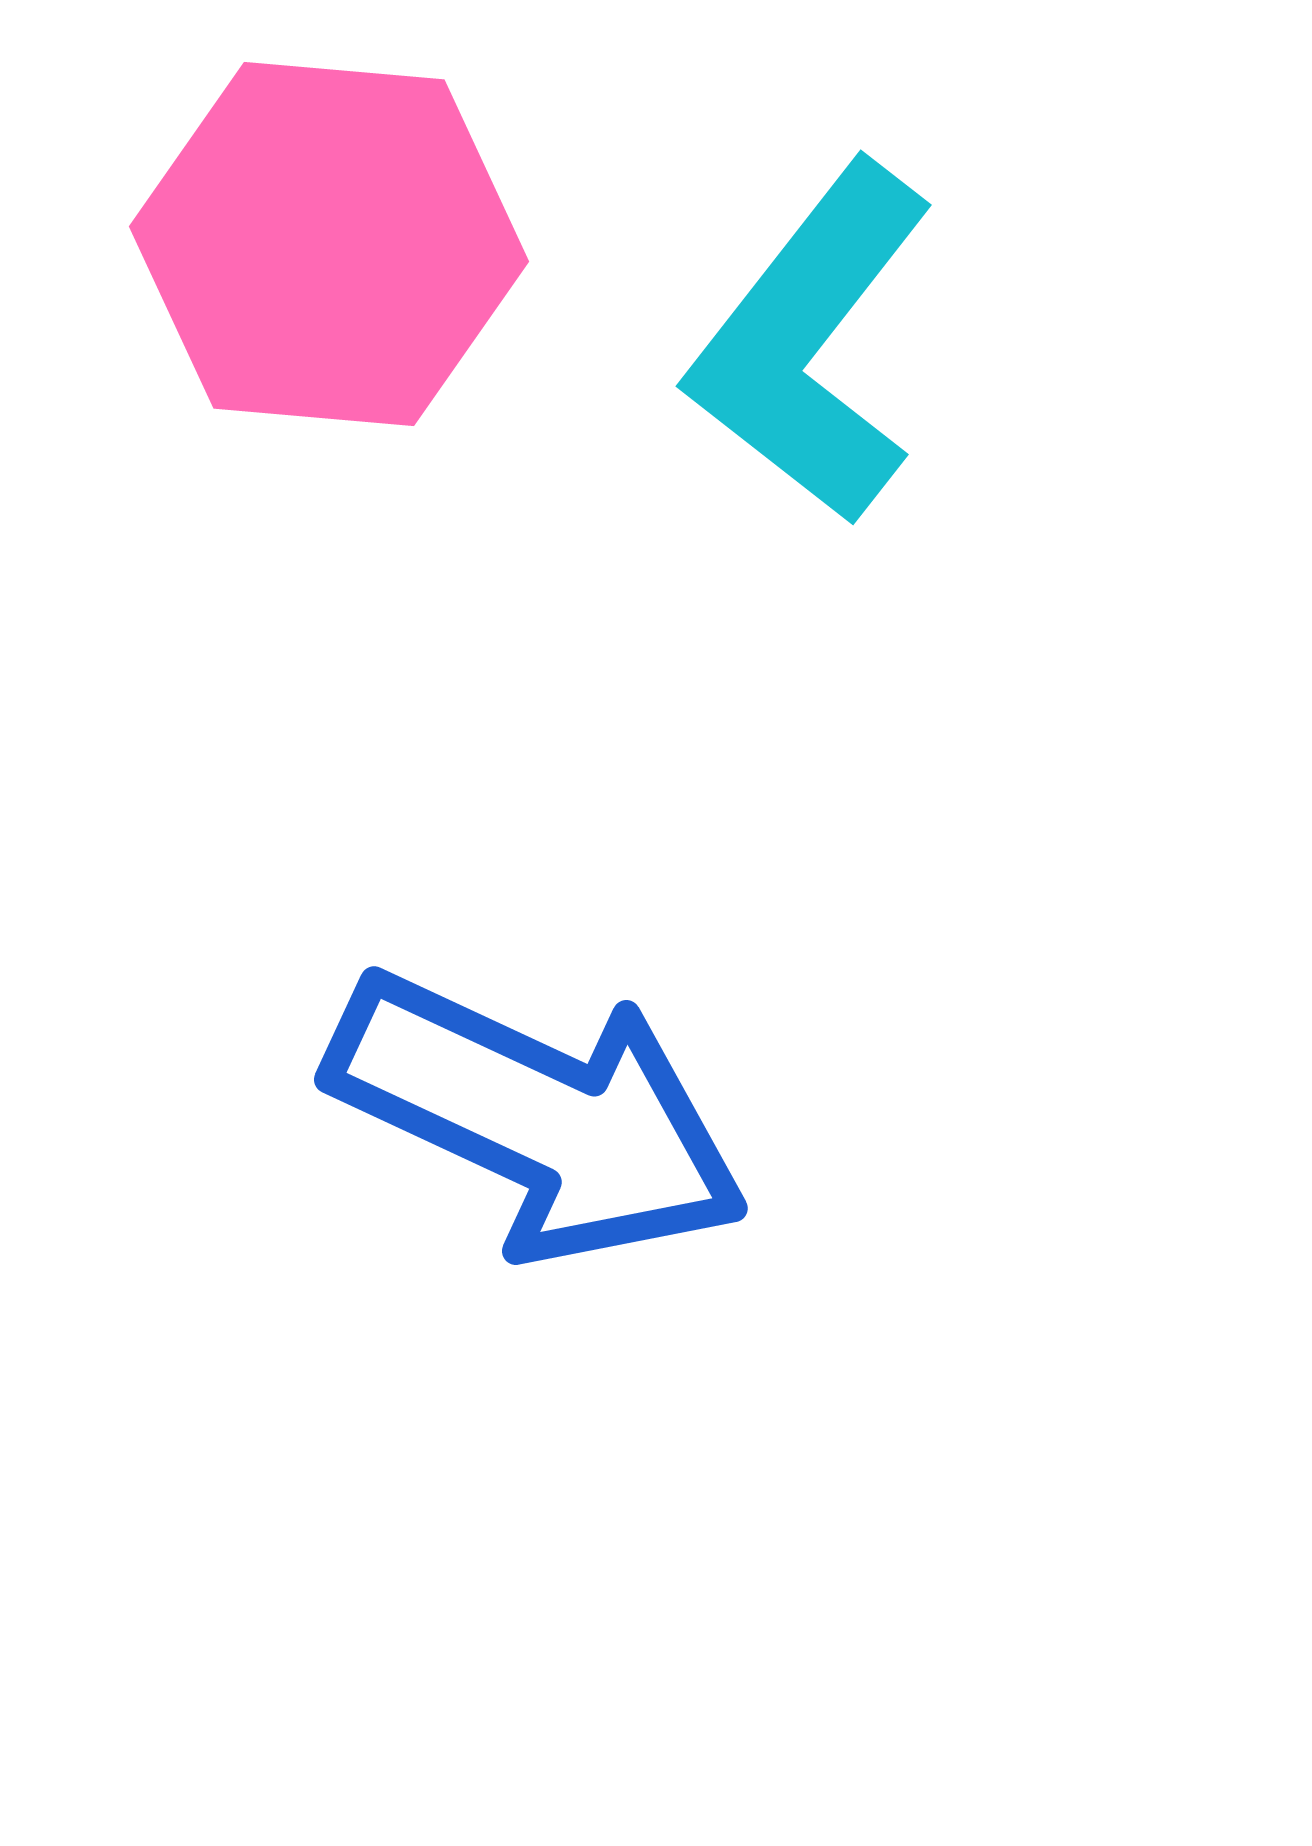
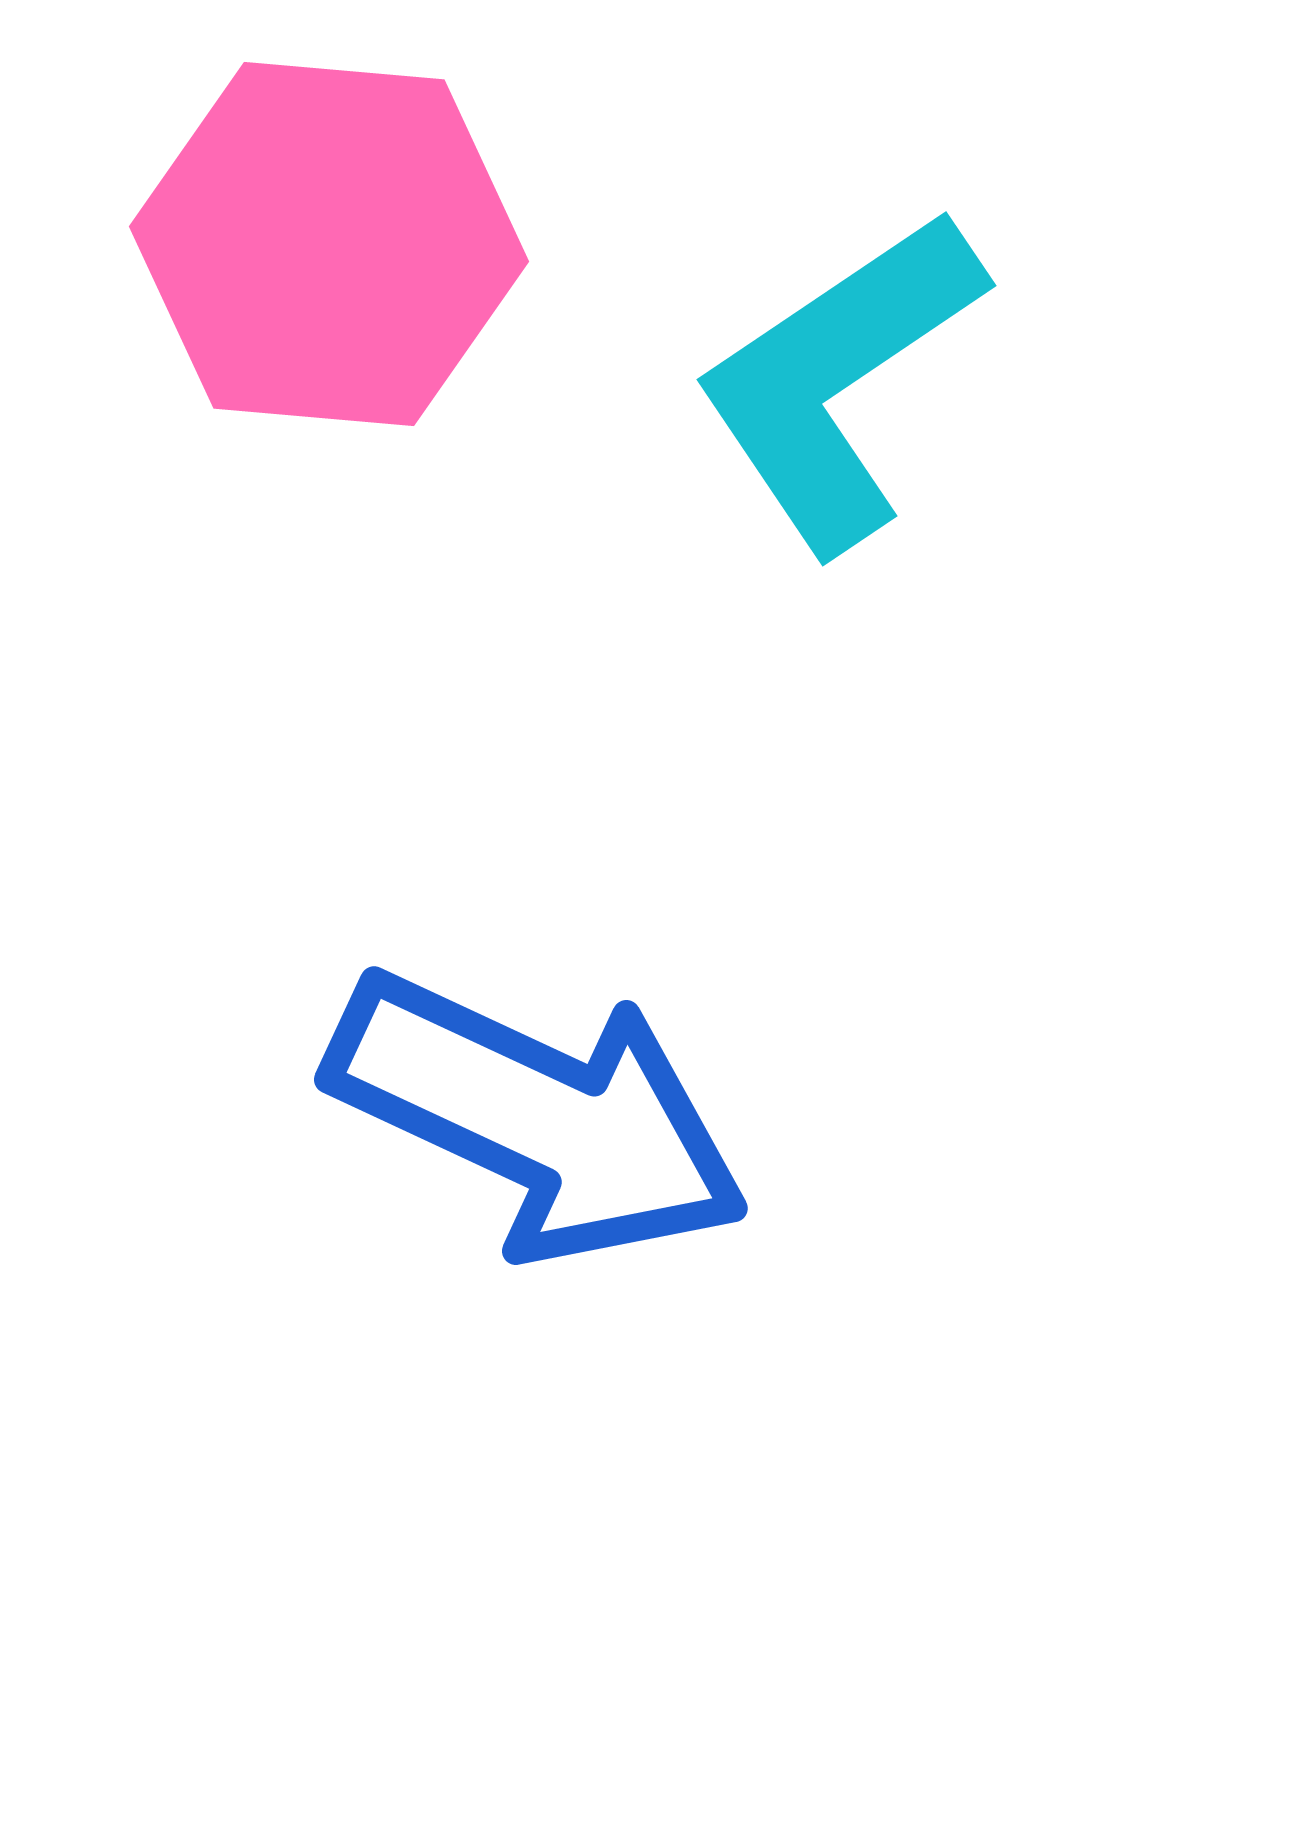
cyan L-shape: moved 28 px right, 37 px down; rotated 18 degrees clockwise
